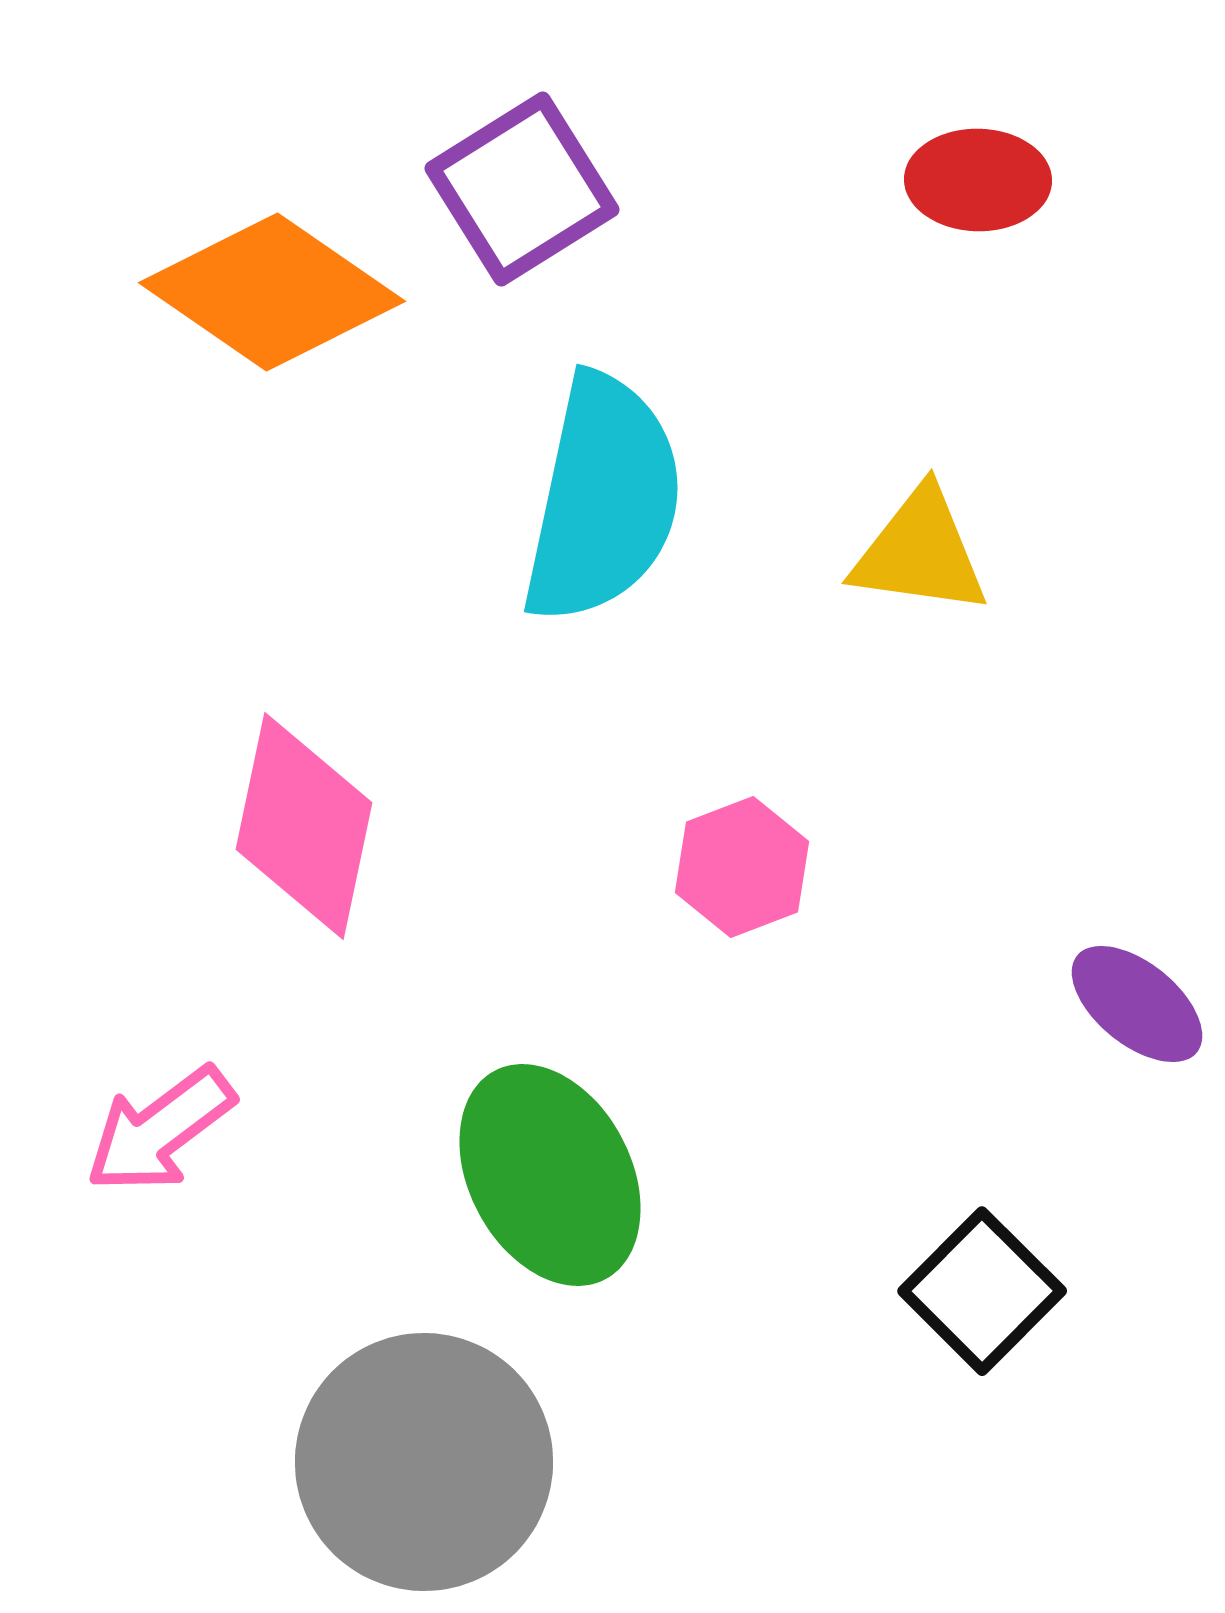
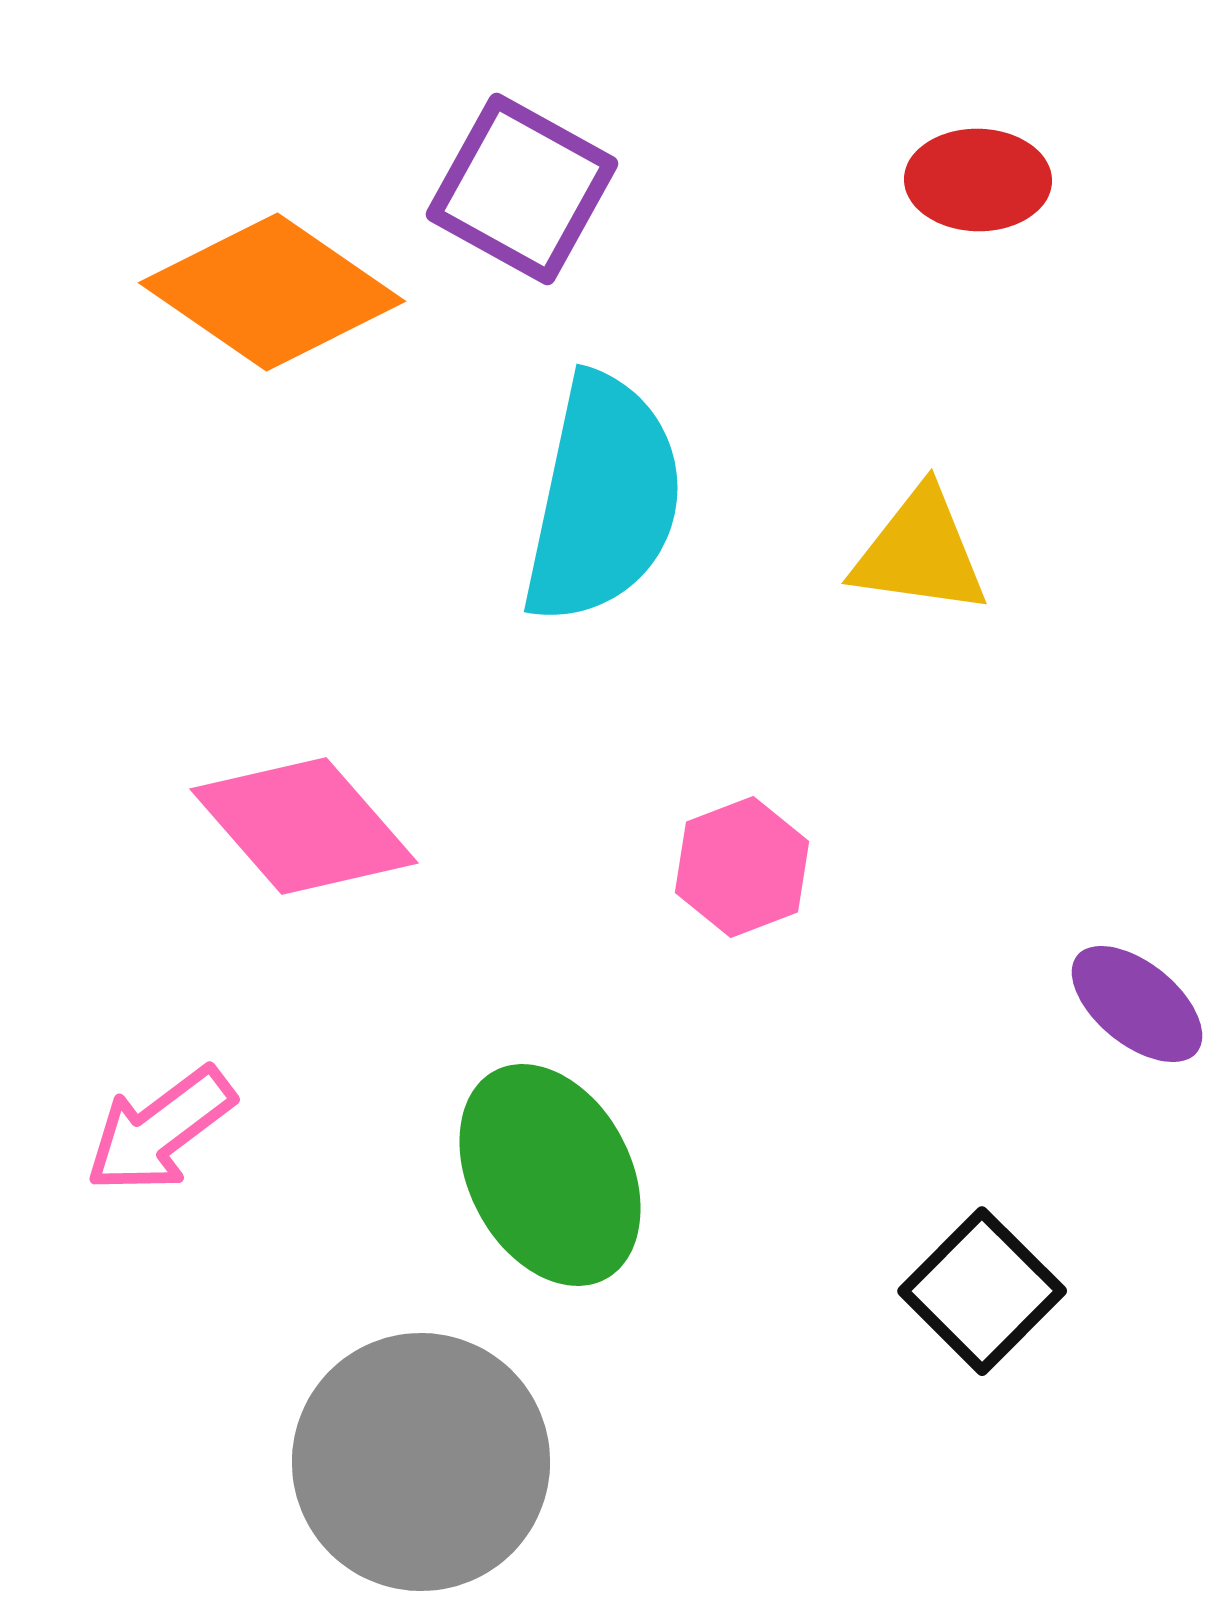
purple square: rotated 29 degrees counterclockwise
pink diamond: rotated 53 degrees counterclockwise
gray circle: moved 3 px left
